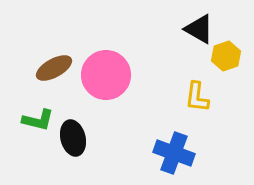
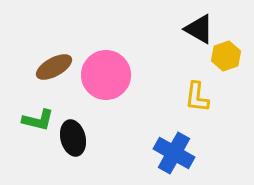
brown ellipse: moved 1 px up
blue cross: rotated 9 degrees clockwise
